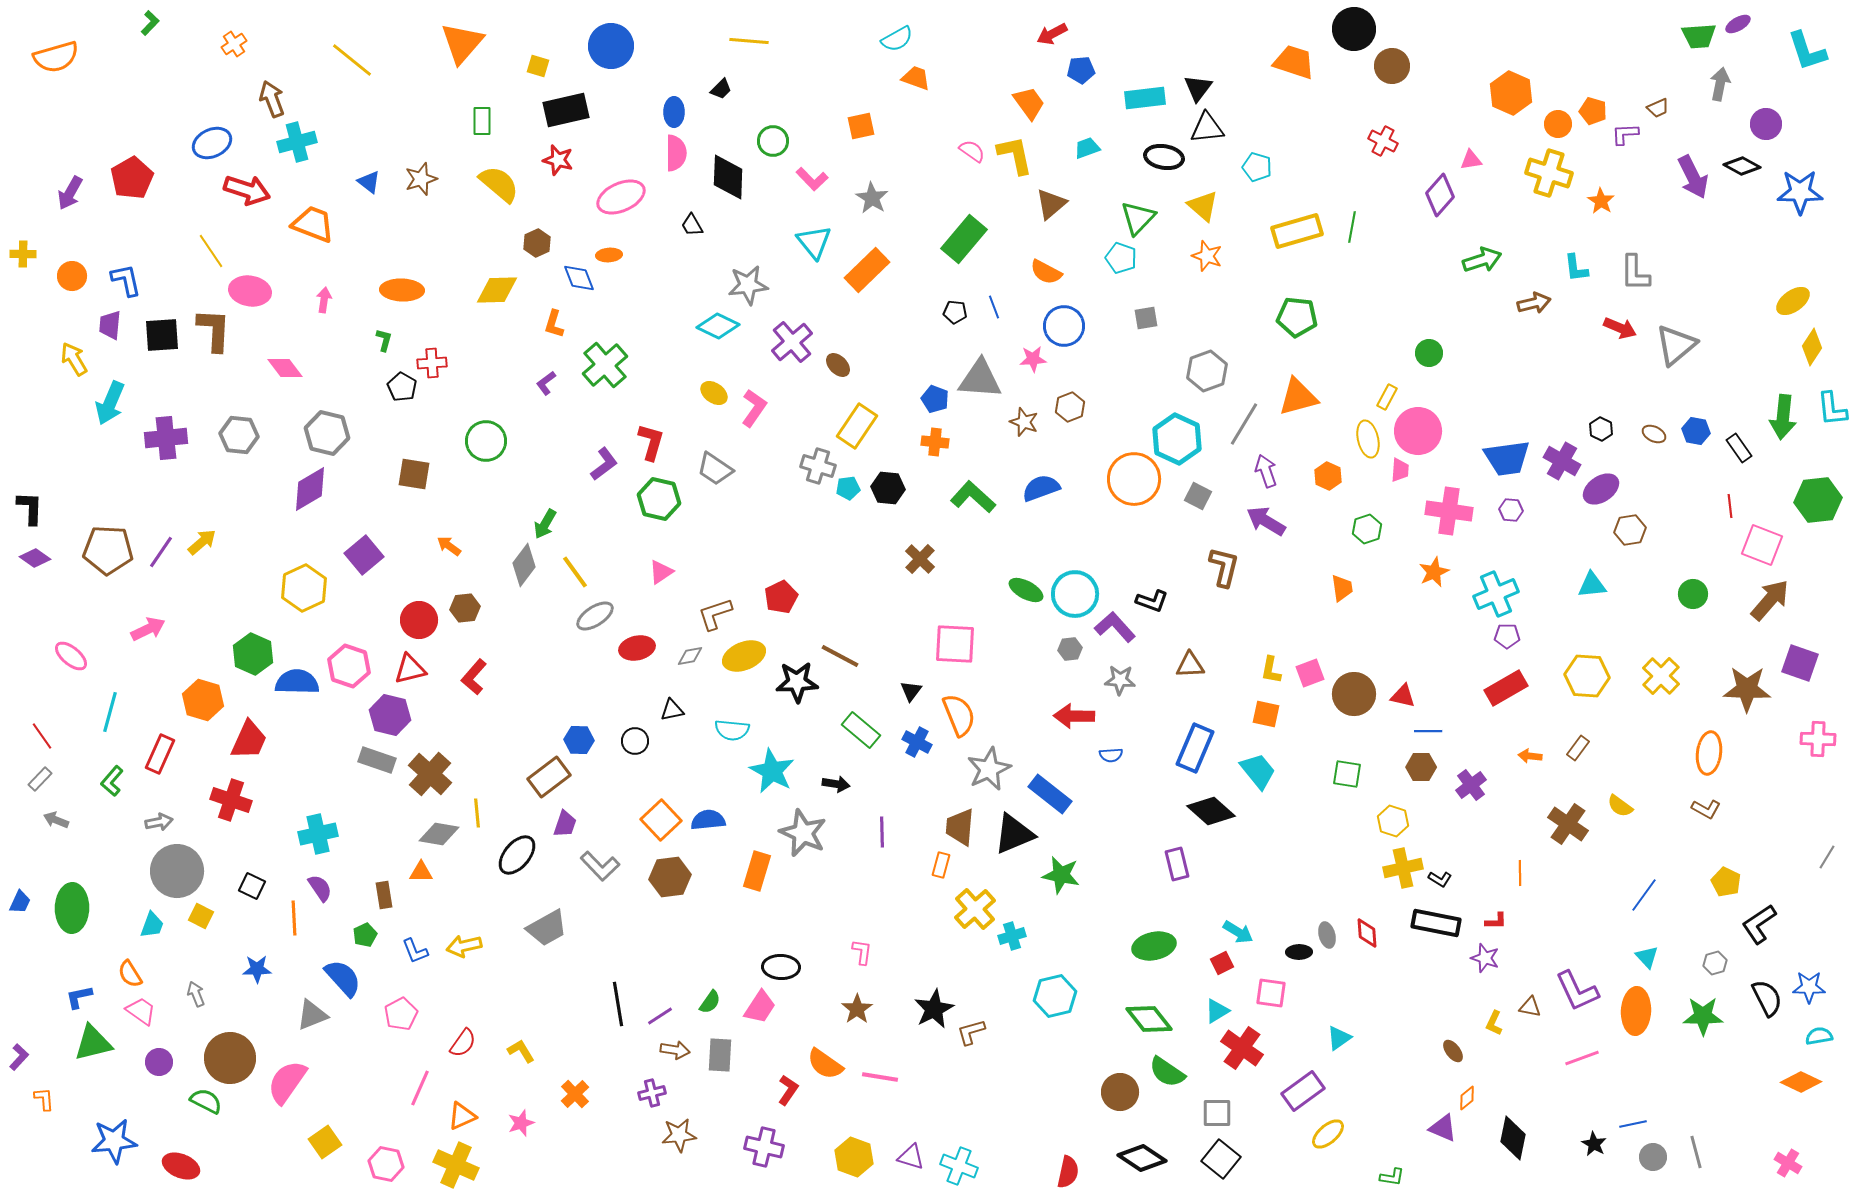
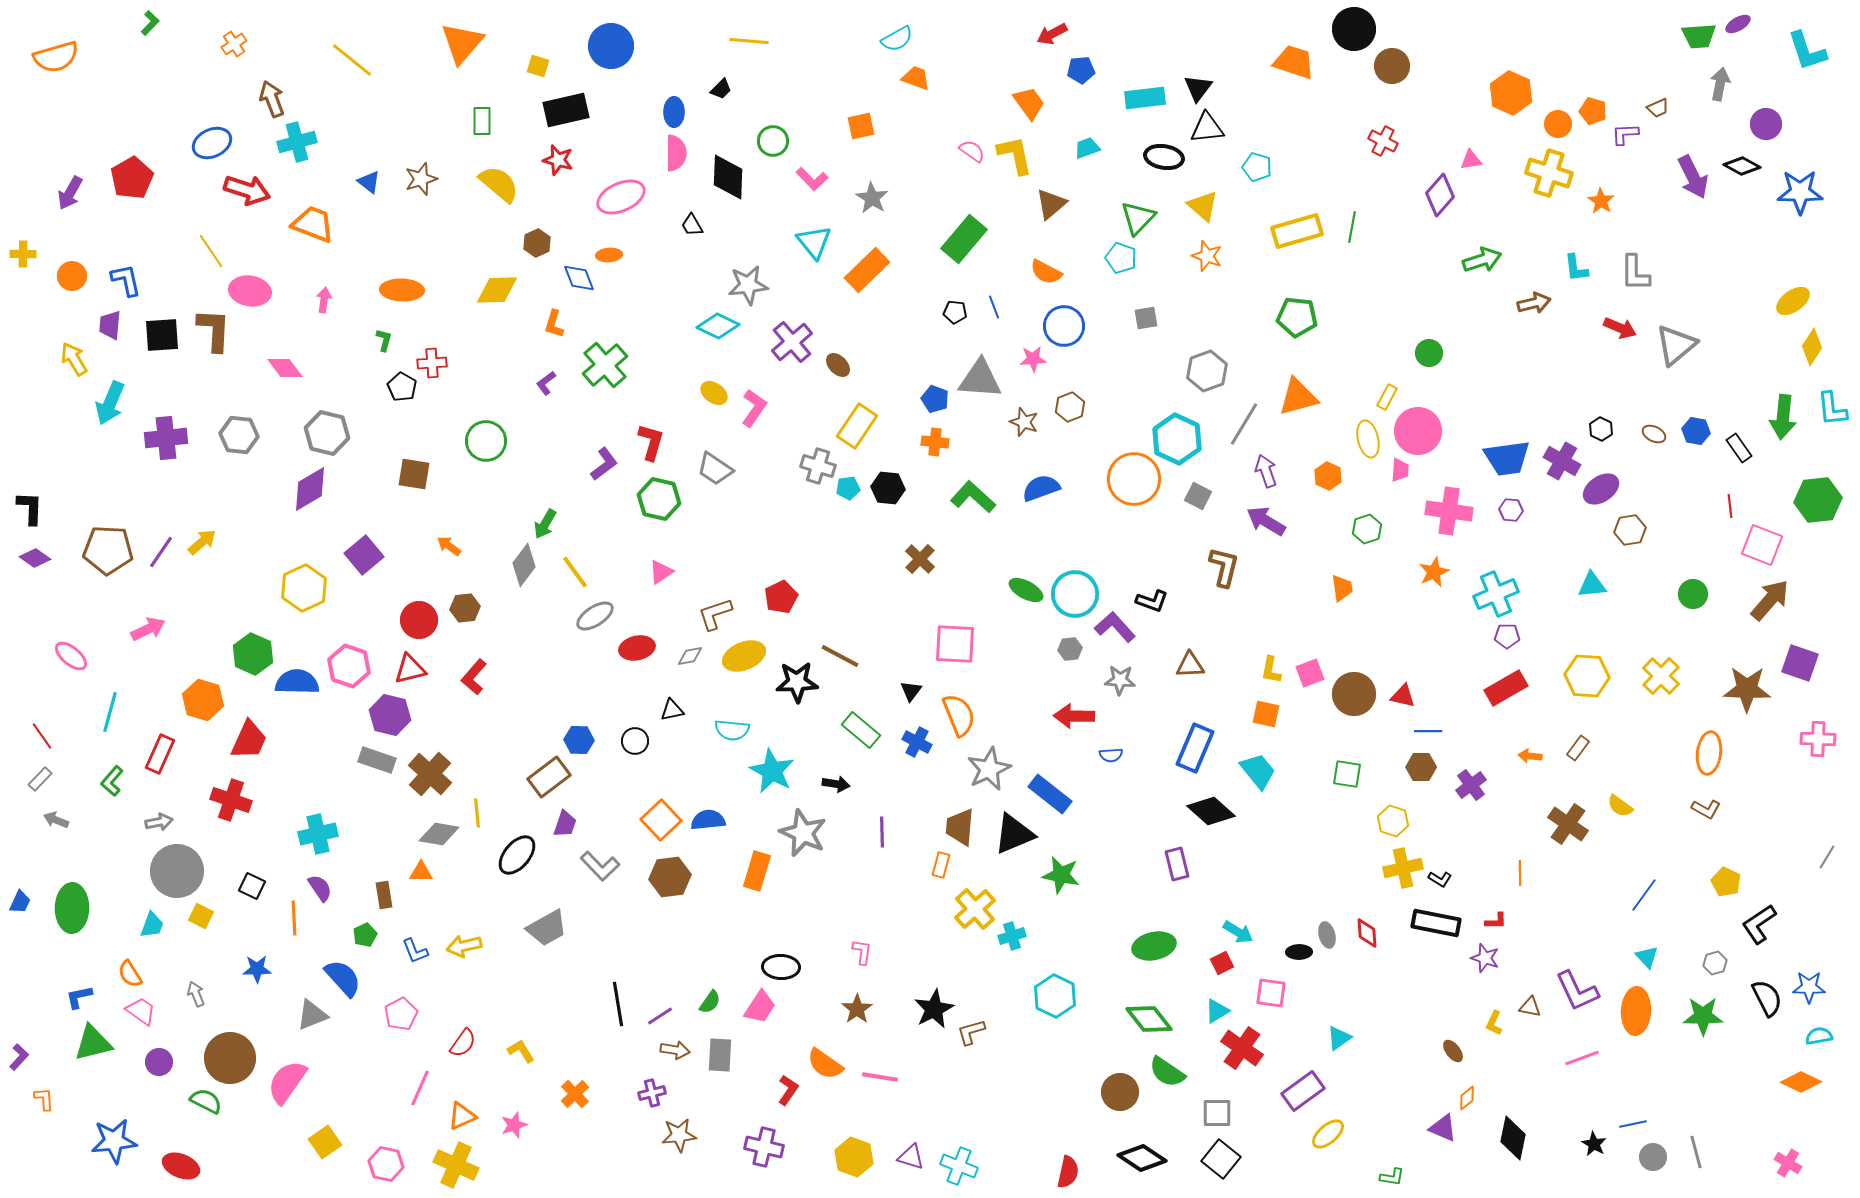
cyan hexagon at (1055, 996): rotated 21 degrees counterclockwise
pink star at (521, 1123): moved 7 px left, 2 px down
